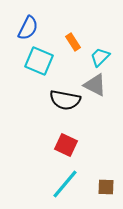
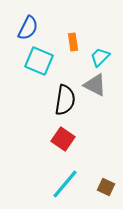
orange rectangle: rotated 24 degrees clockwise
black semicircle: rotated 92 degrees counterclockwise
red square: moved 3 px left, 6 px up; rotated 10 degrees clockwise
brown square: rotated 24 degrees clockwise
